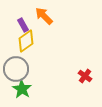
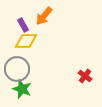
orange arrow: rotated 96 degrees counterclockwise
yellow diamond: rotated 35 degrees clockwise
gray circle: moved 1 px right
green star: rotated 12 degrees counterclockwise
